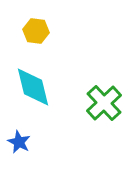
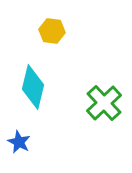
yellow hexagon: moved 16 px right
cyan diamond: rotated 27 degrees clockwise
